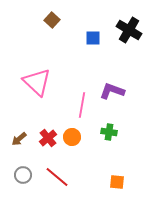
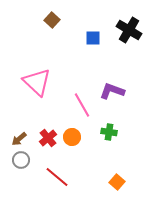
pink line: rotated 40 degrees counterclockwise
gray circle: moved 2 px left, 15 px up
orange square: rotated 35 degrees clockwise
